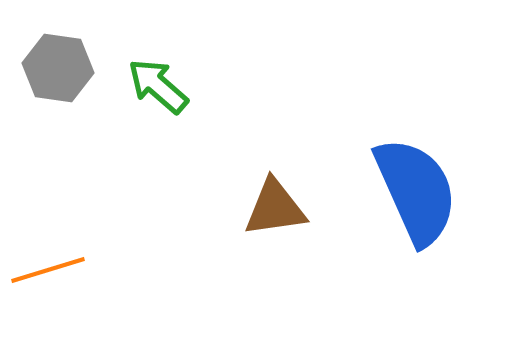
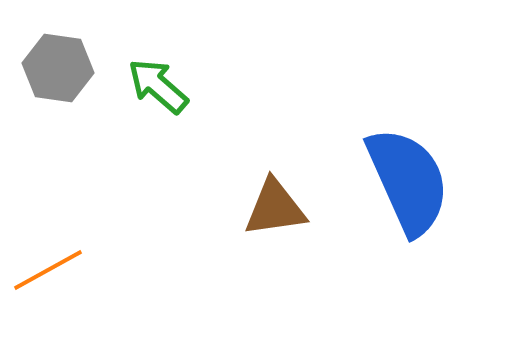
blue semicircle: moved 8 px left, 10 px up
orange line: rotated 12 degrees counterclockwise
